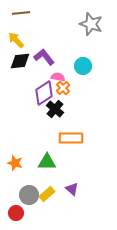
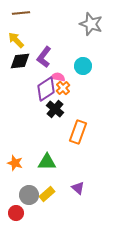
purple L-shape: rotated 105 degrees counterclockwise
purple diamond: moved 2 px right, 4 px up
orange rectangle: moved 7 px right, 6 px up; rotated 70 degrees counterclockwise
purple triangle: moved 6 px right, 1 px up
